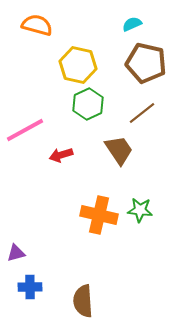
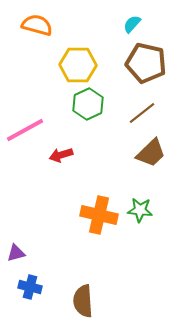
cyan semicircle: rotated 24 degrees counterclockwise
yellow hexagon: rotated 12 degrees counterclockwise
brown trapezoid: moved 32 px right, 3 px down; rotated 80 degrees clockwise
blue cross: rotated 15 degrees clockwise
